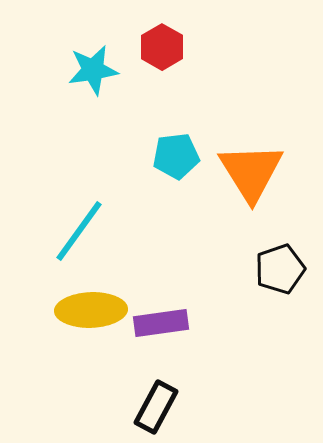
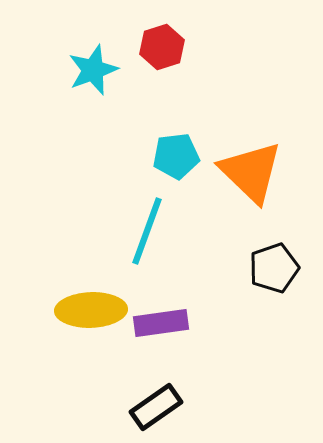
red hexagon: rotated 12 degrees clockwise
cyan star: rotated 12 degrees counterclockwise
orange triangle: rotated 14 degrees counterclockwise
cyan line: moved 68 px right; rotated 16 degrees counterclockwise
black pentagon: moved 6 px left, 1 px up
black rectangle: rotated 27 degrees clockwise
